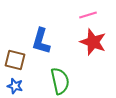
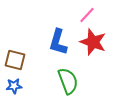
pink line: moved 1 px left; rotated 30 degrees counterclockwise
blue L-shape: moved 17 px right, 1 px down
green semicircle: moved 8 px right; rotated 8 degrees counterclockwise
blue star: moved 1 px left; rotated 21 degrees counterclockwise
